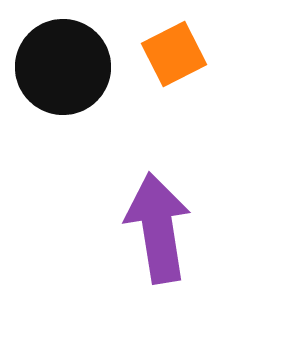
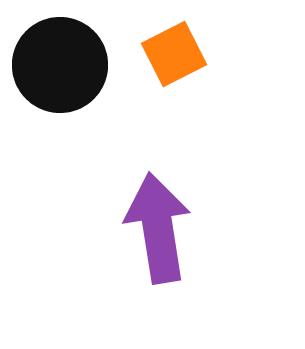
black circle: moved 3 px left, 2 px up
